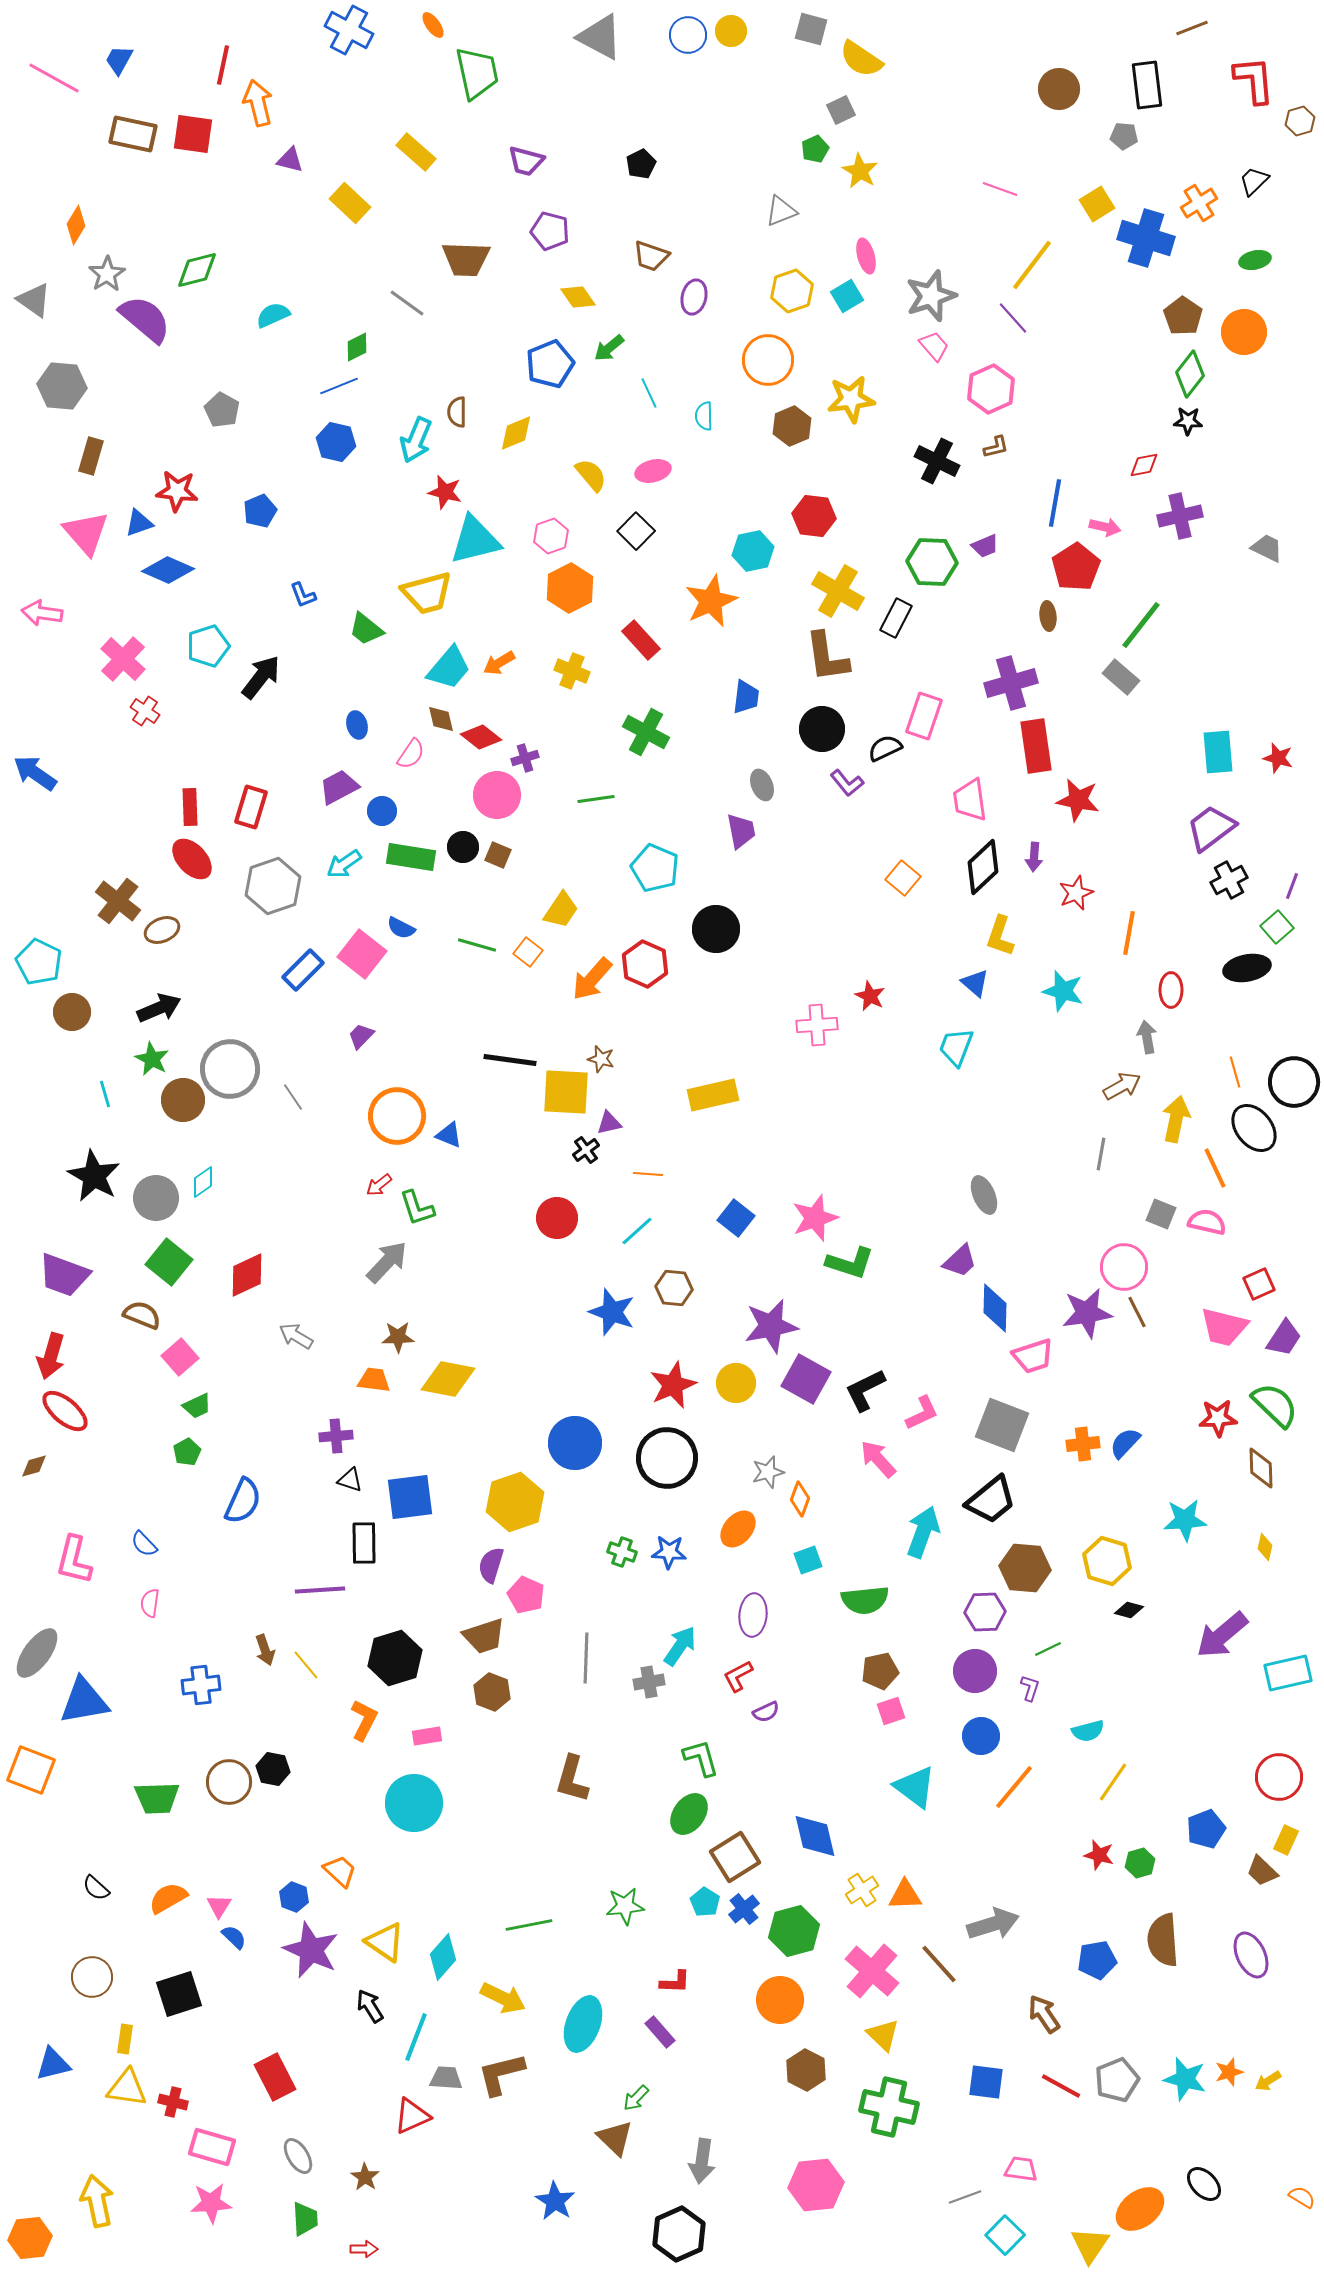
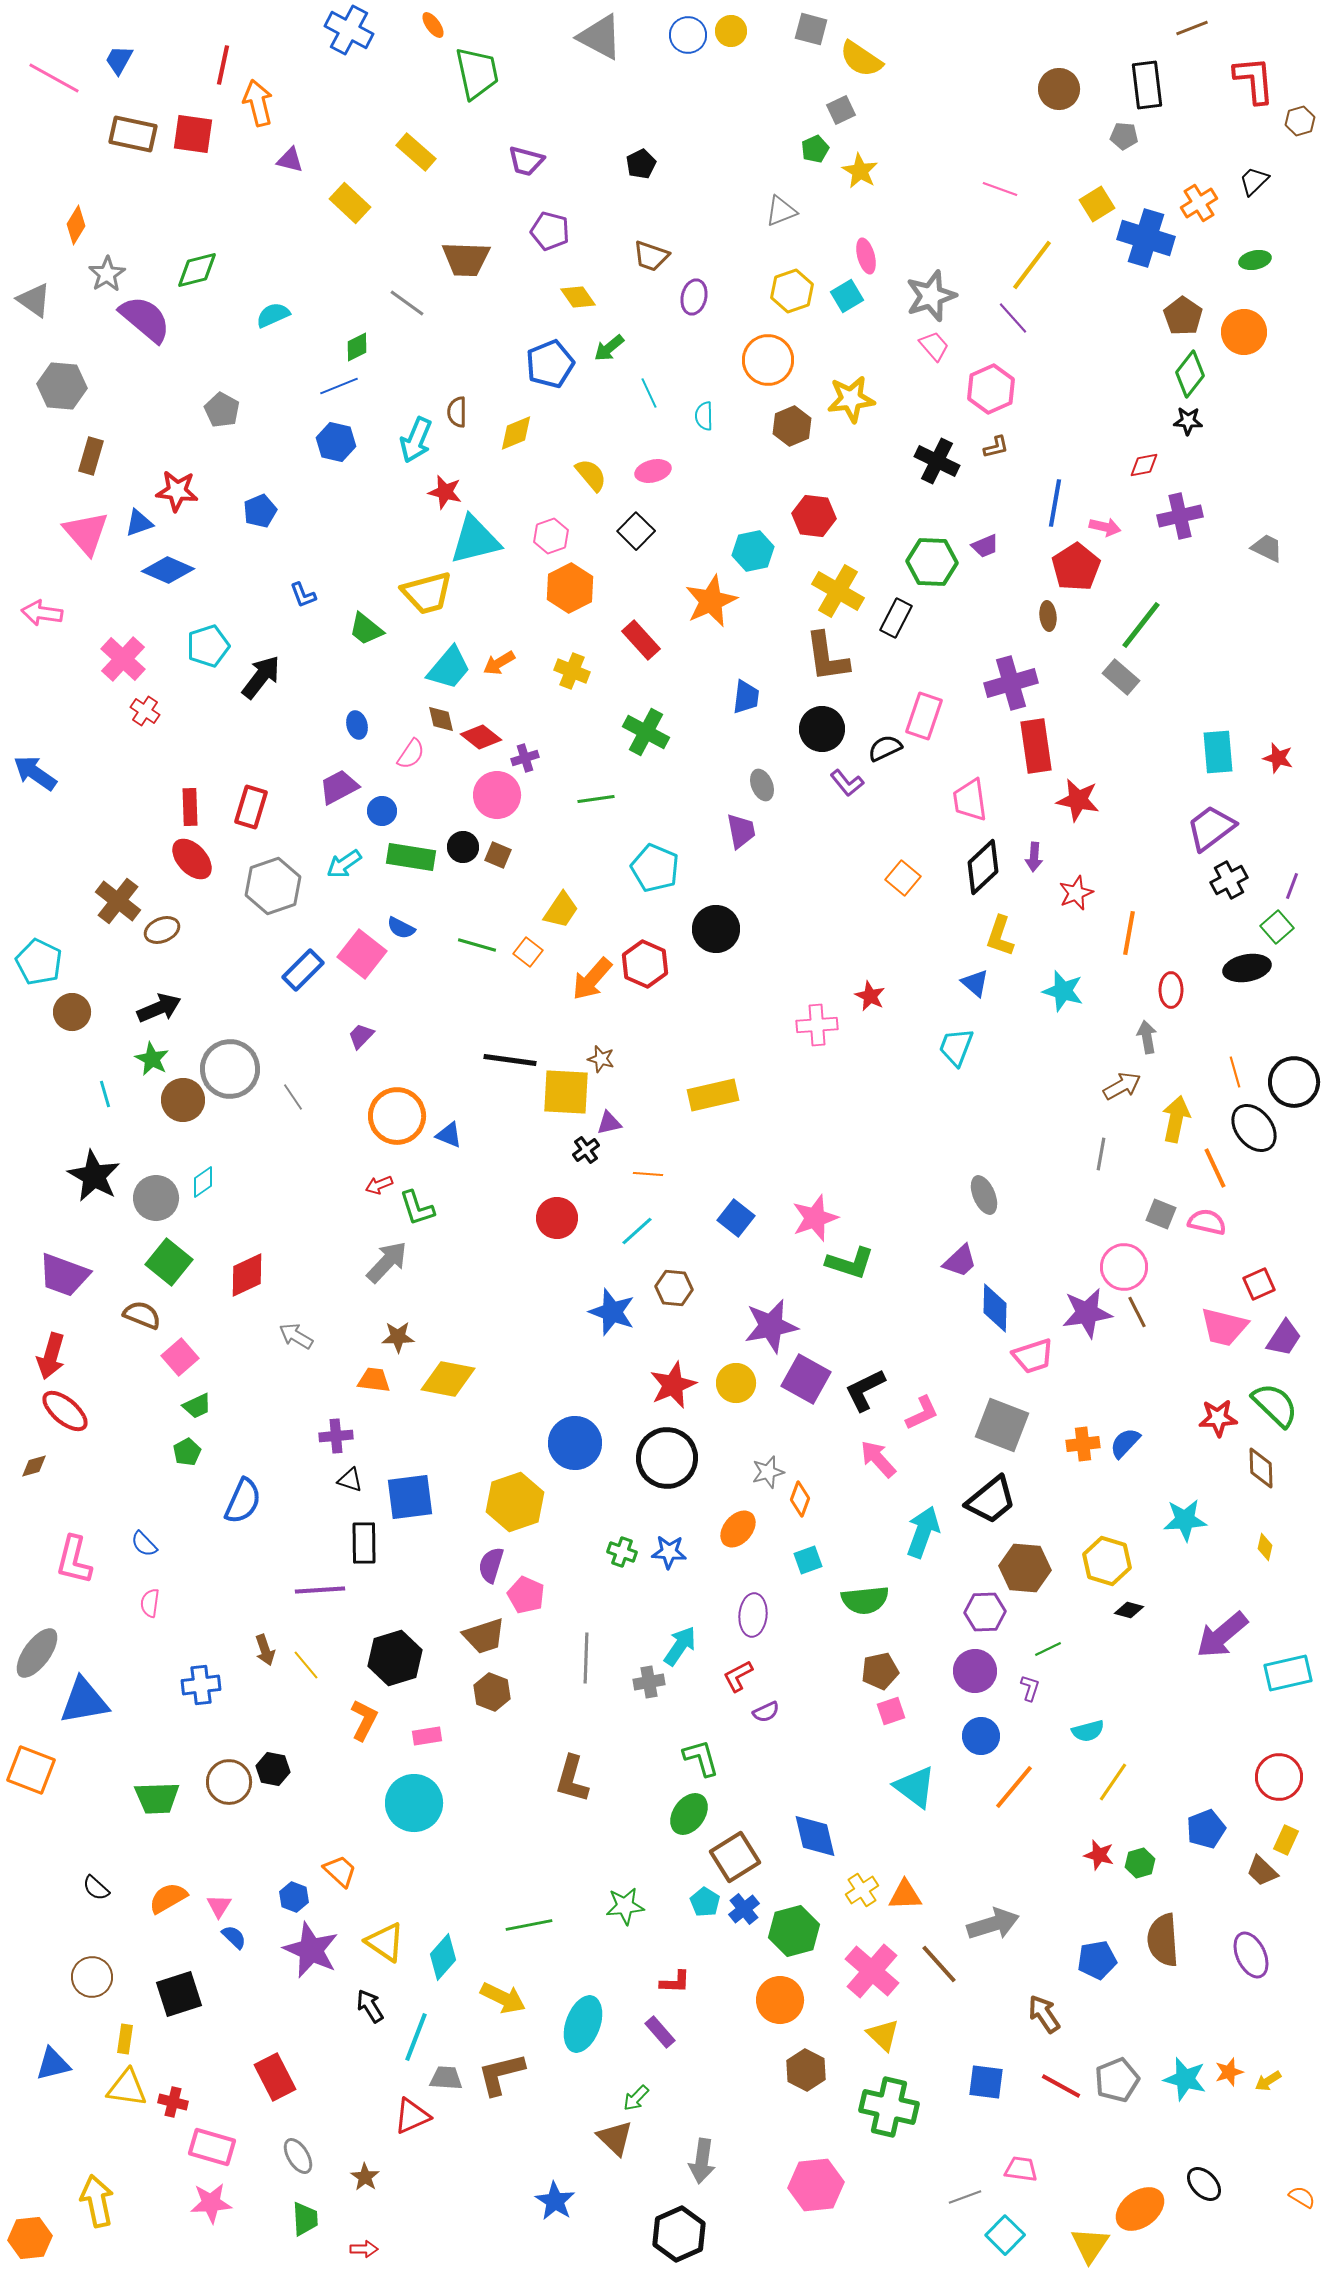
red arrow at (379, 1185): rotated 16 degrees clockwise
